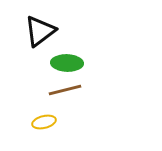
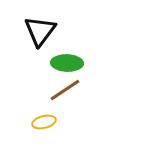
black triangle: rotated 16 degrees counterclockwise
brown line: rotated 20 degrees counterclockwise
